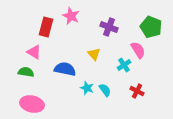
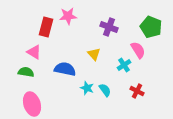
pink star: moved 3 px left; rotated 30 degrees counterclockwise
pink ellipse: rotated 60 degrees clockwise
